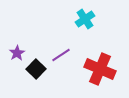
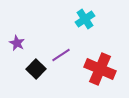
purple star: moved 10 px up; rotated 14 degrees counterclockwise
